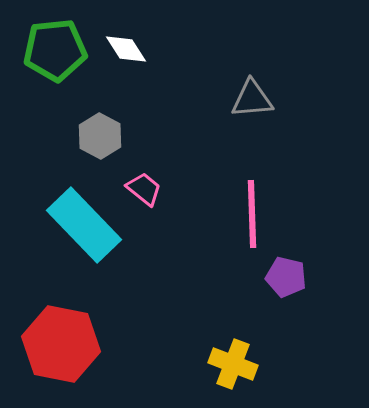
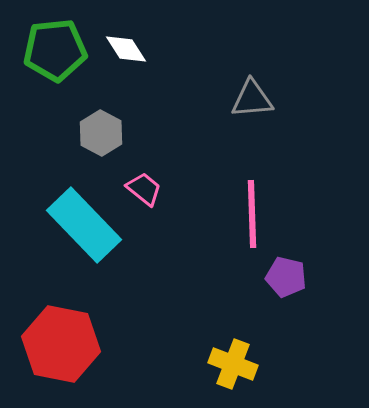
gray hexagon: moved 1 px right, 3 px up
